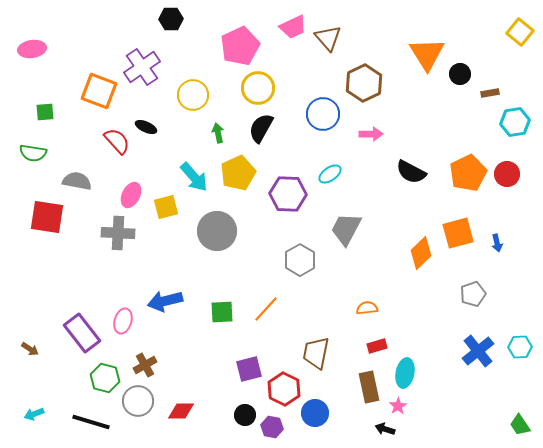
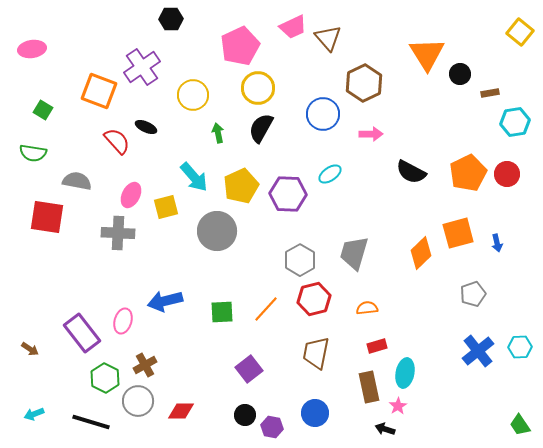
green square at (45, 112): moved 2 px left, 2 px up; rotated 36 degrees clockwise
yellow pentagon at (238, 173): moved 3 px right, 13 px down
gray trapezoid at (346, 229): moved 8 px right, 24 px down; rotated 12 degrees counterclockwise
purple square at (249, 369): rotated 24 degrees counterclockwise
green hexagon at (105, 378): rotated 12 degrees clockwise
red hexagon at (284, 389): moved 30 px right, 90 px up; rotated 20 degrees clockwise
